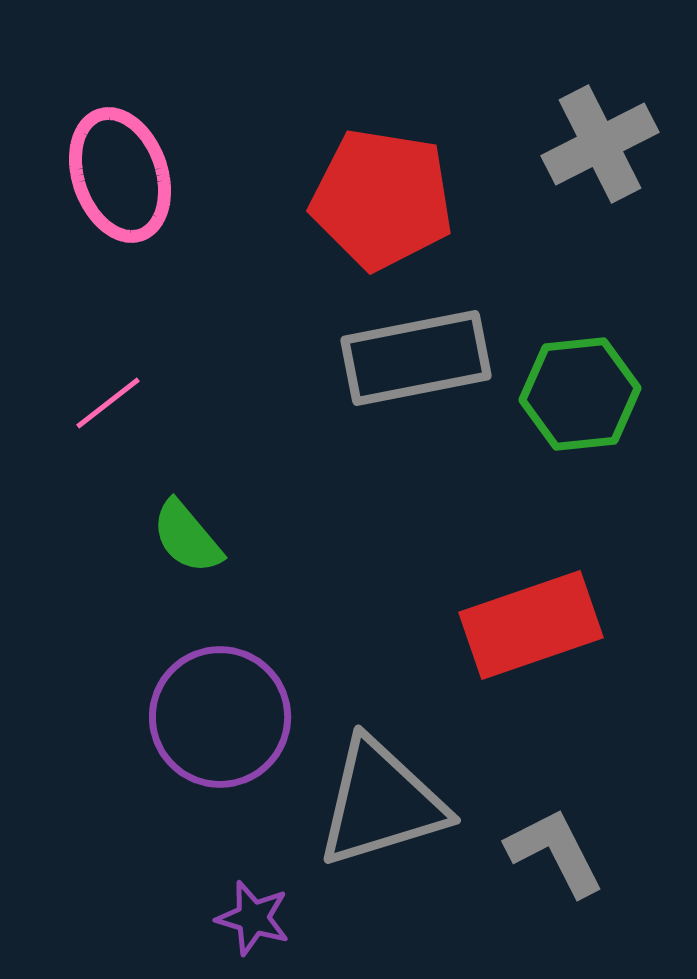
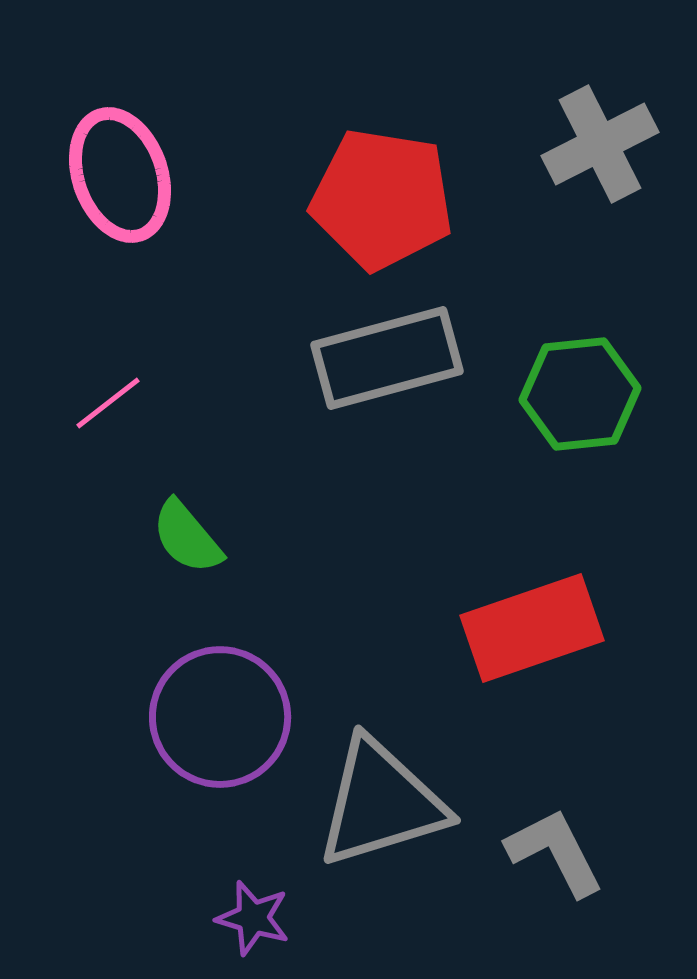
gray rectangle: moved 29 px left; rotated 4 degrees counterclockwise
red rectangle: moved 1 px right, 3 px down
